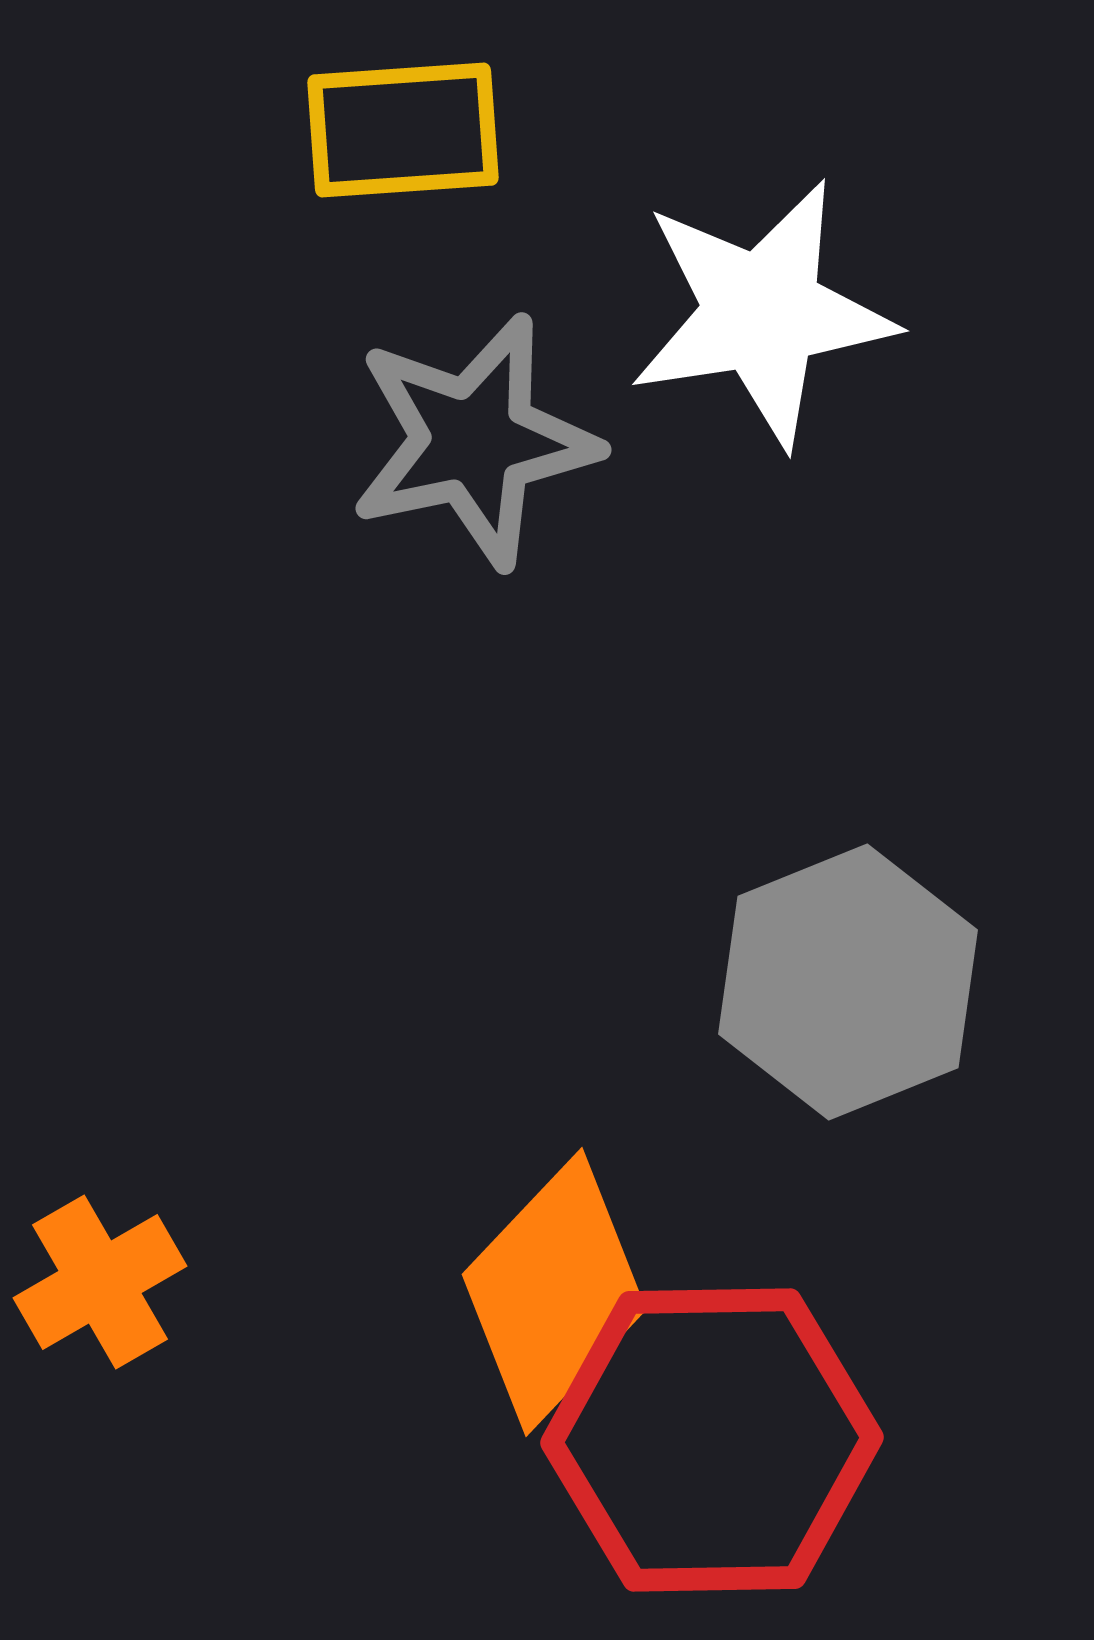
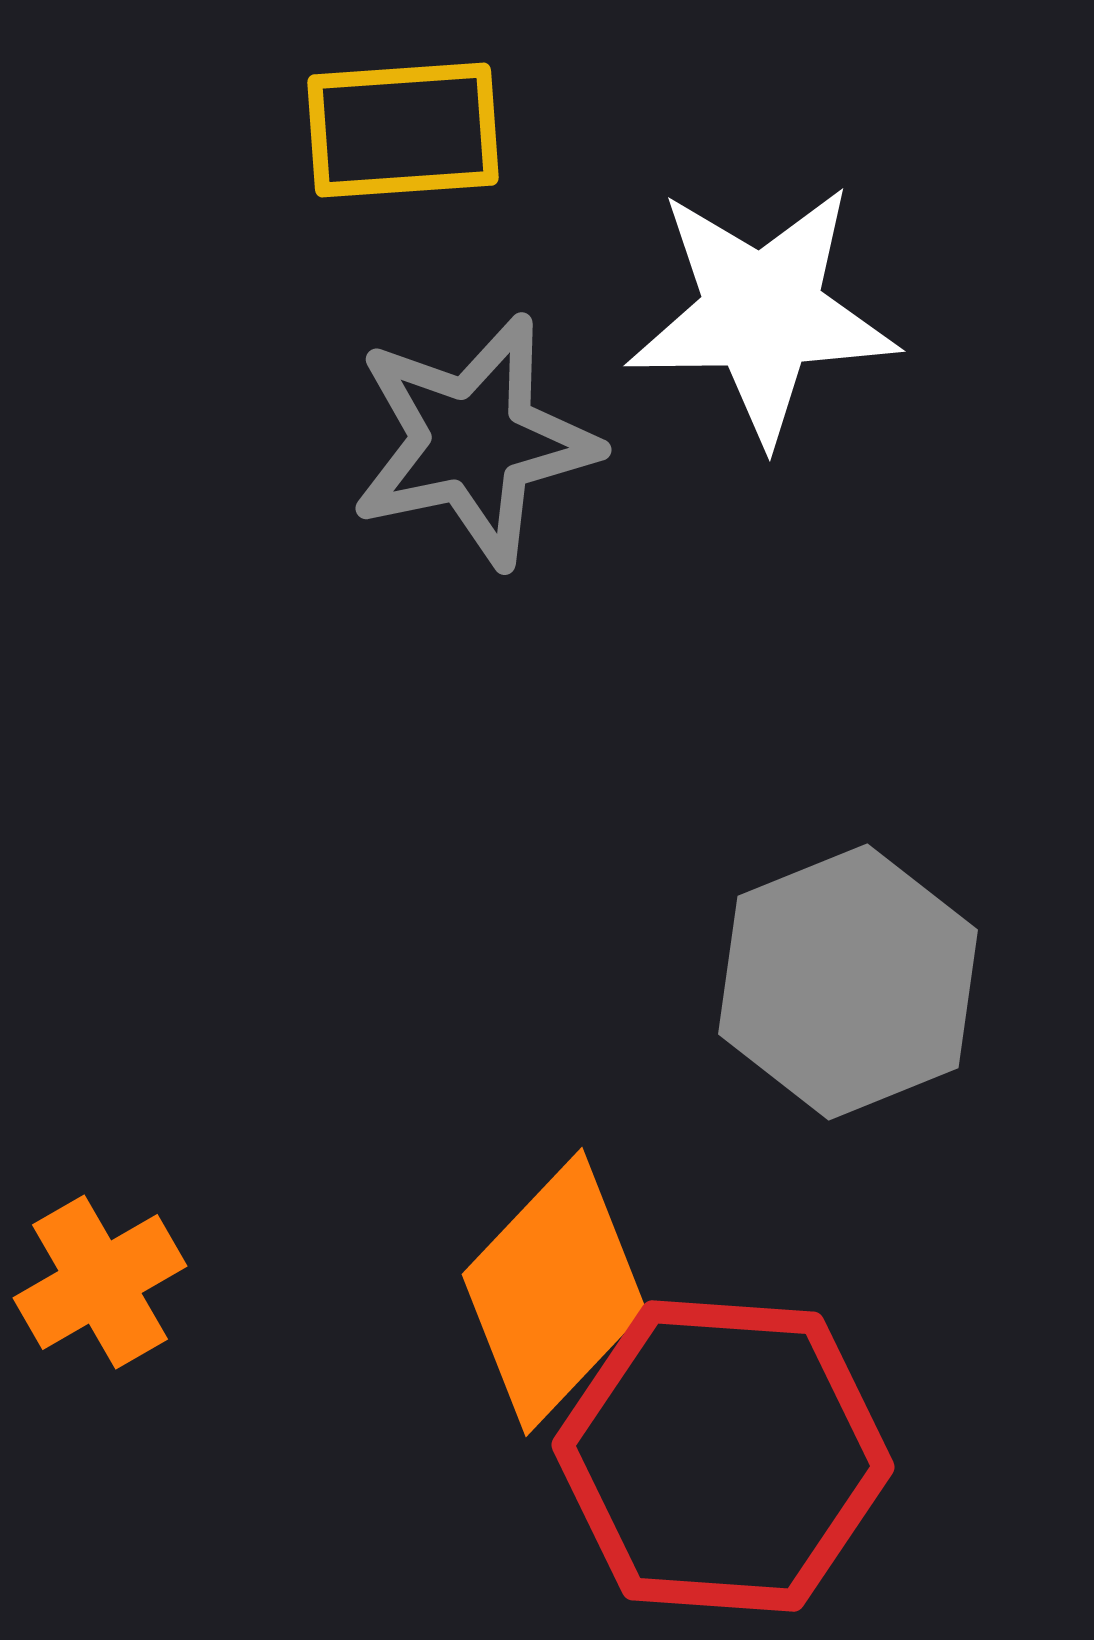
white star: rotated 8 degrees clockwise
red hexagon: moved 11 px right, 16 px down; rotated 5 degrees clockwise
